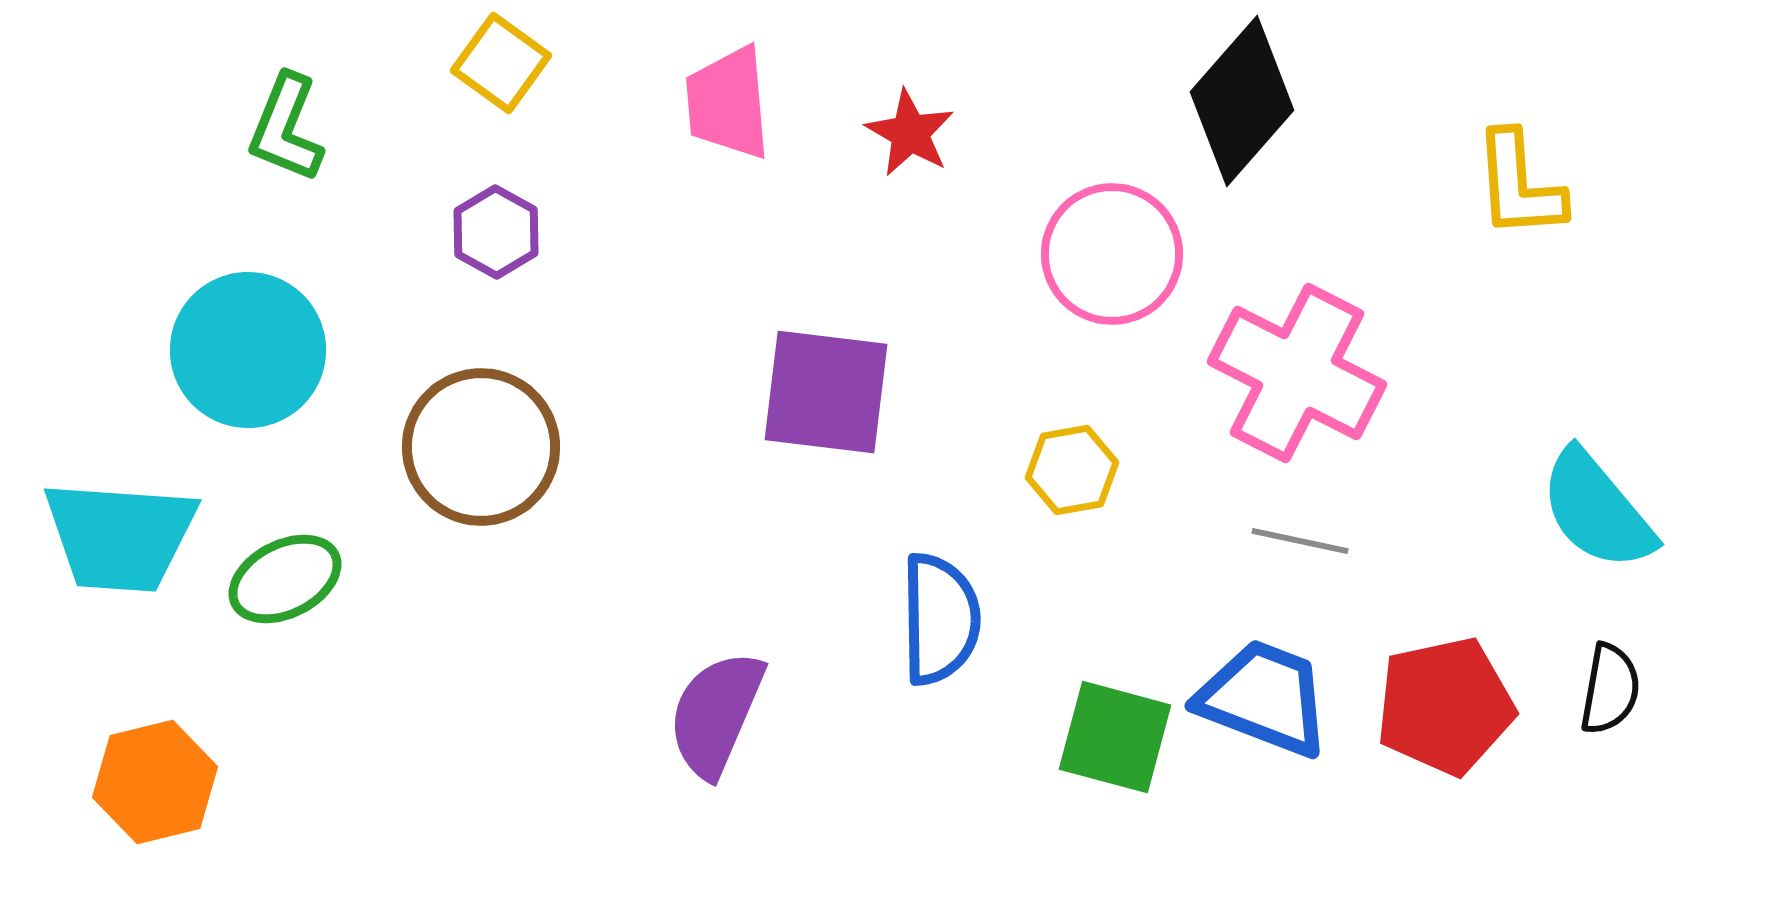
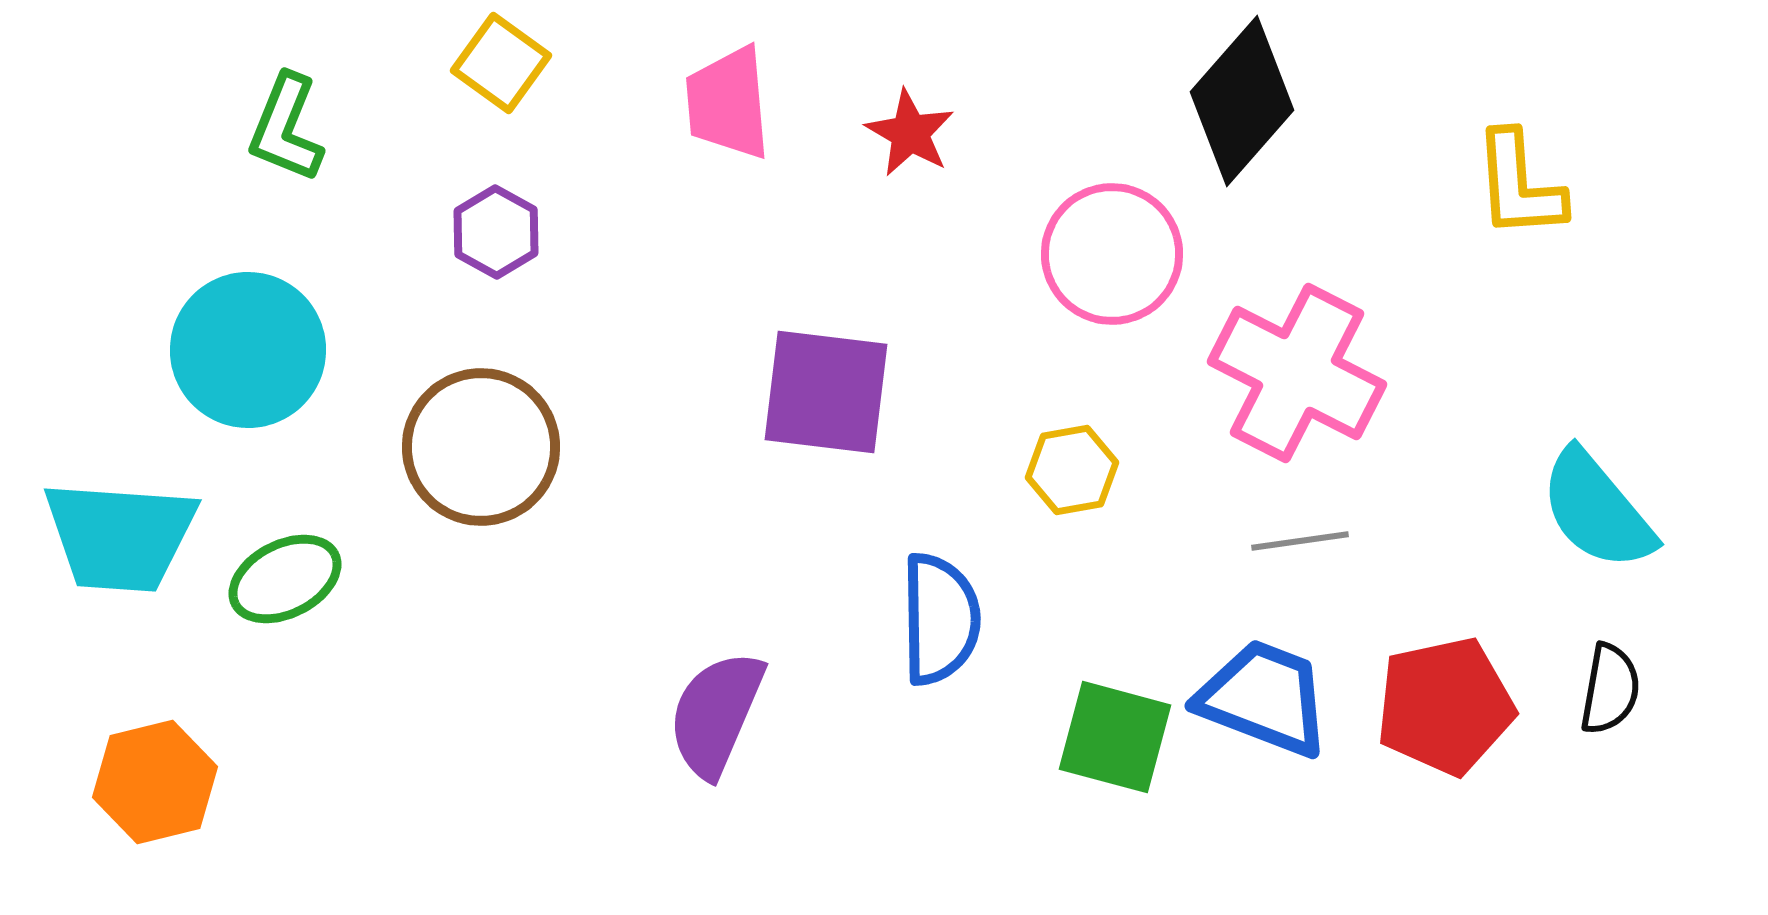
gray line: rotated 20 degrees counterclockwise
